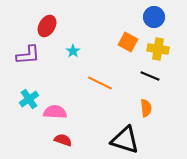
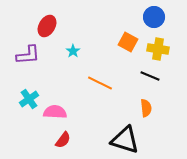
red semicircle: rotated 108 degrees clockwise
